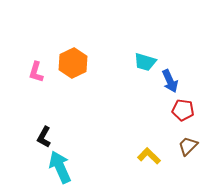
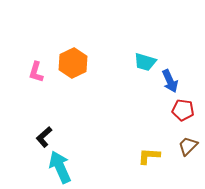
black L-shape: rotated 20 degrees clockwise
yellow L-shape: rotated 40 degrees counterclockwise
